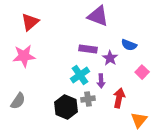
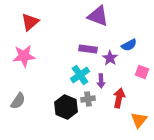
blue semicircle: rotated 49 degrees counterclockwise
pink square: rotated 24 degrees counterclockwise
